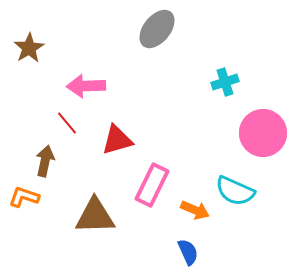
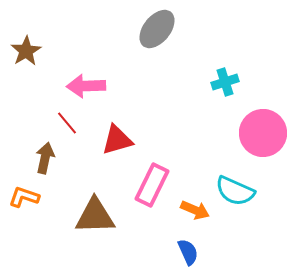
brown star: moved 3 px left, 3 px down
brown arrow: moved 3 px up
